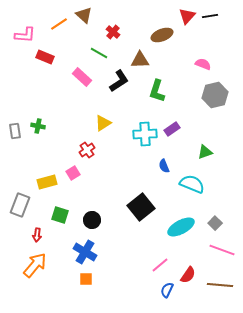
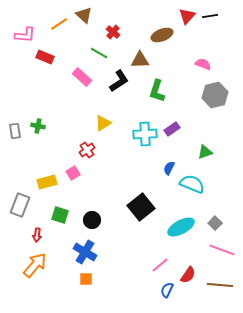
blue semicircle at (164, 166): moved 5 px right, 2 px down; rotated 48 degrees clockwise
